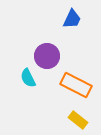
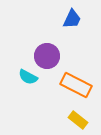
cyan semicircle: moved 1 px up; rotated 36 degrees counterclockwise
